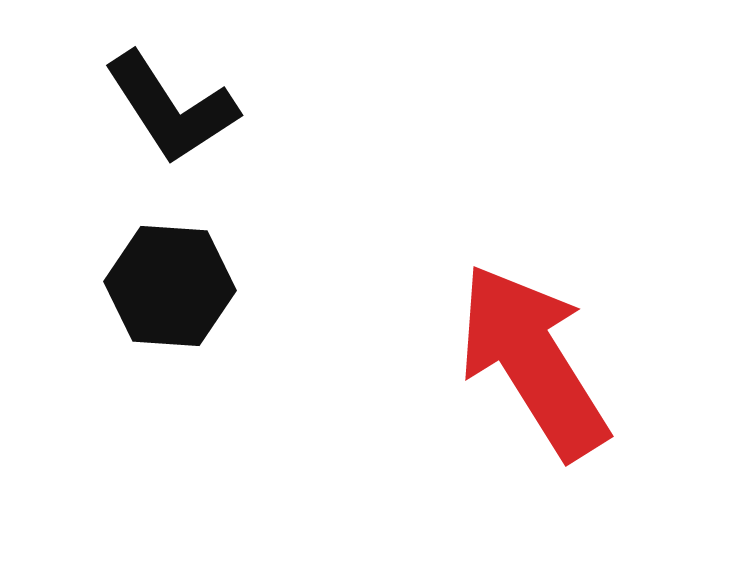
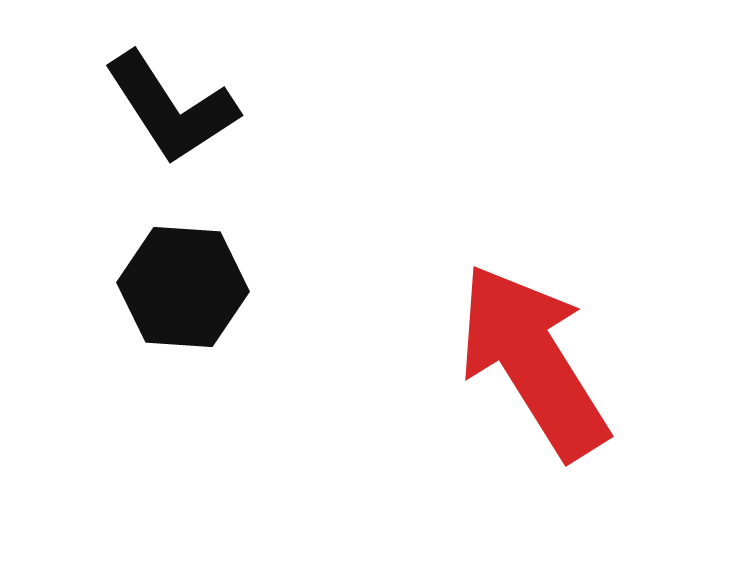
black hexagon: moved 13 px right, 1 px down
